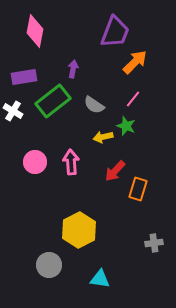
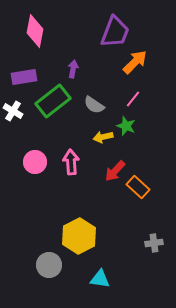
orange rectangle: moved 2 px up; rotated 65 degrees counterclockwise
yellow hexagon: moved 6 px down
